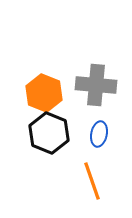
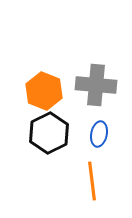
orange hexagon: moved 2 px up
black hexagon: rotated 12 degrees clockwise
orange line: rotated 12 degrees clockwise
